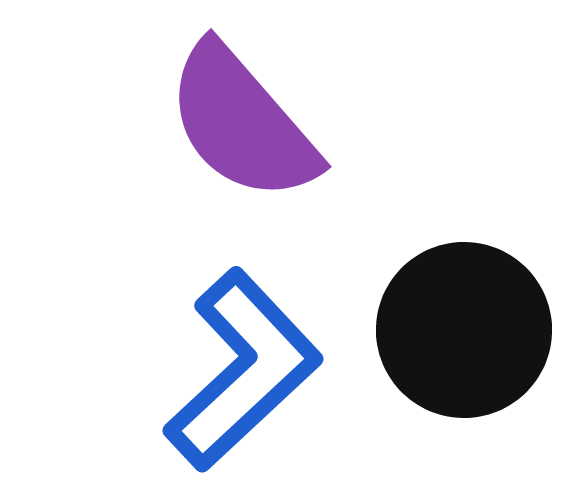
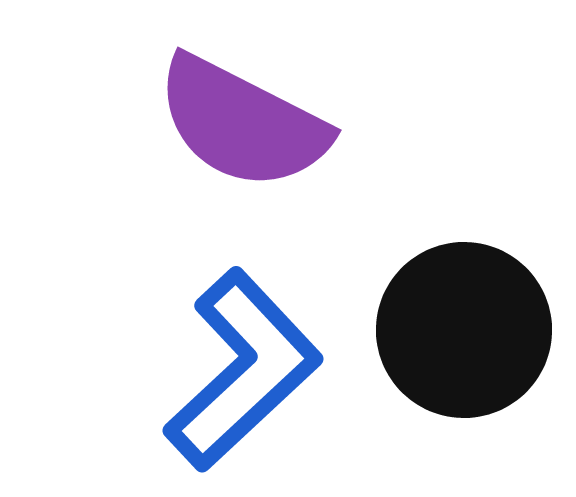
purple semicircle: rotated 22 degrees counterclockwise
